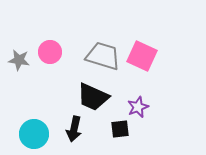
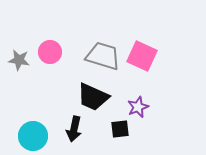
cyan circle: moved 1 px left, 2 px down
